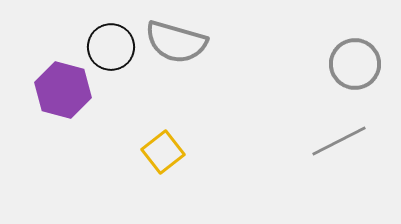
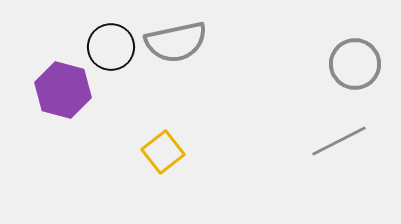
gray semicircle: rotated 28 degrees counterclockwise
